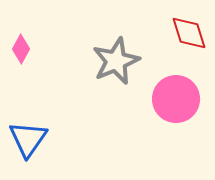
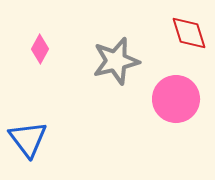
pink diamond: moved 19 px right
gray star: rotated 9 degrees clockwise
blue triangle: rotated 12 degrees counterclockwise
